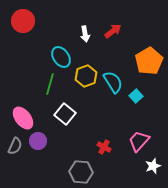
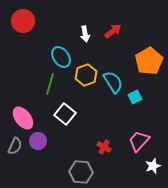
yellow hexagon: moved 1 px up
cyan square: moved 1 px left, 1 px down; rotated 16 degrees clockwise
